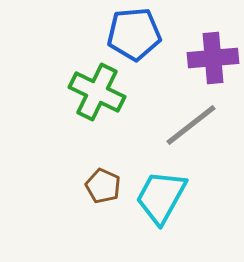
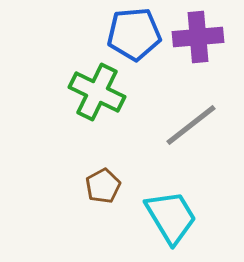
purple cross: moved 15 px left, 21 px up
brown pentagon: rotated 20 degrees clockwise
cyan trapezoid: moved 10 px right, 20 px down; rotated 120 degrees clockwise
